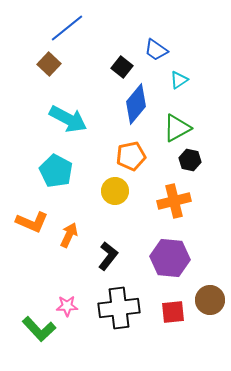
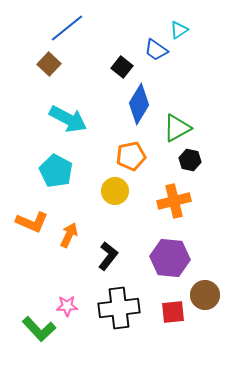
cyan triangle: moved 50 px up
blue diamond: moved 3 px right; rotated 9 degrees counterclockwise
brown circle: moved 5 px left, 5 px up
